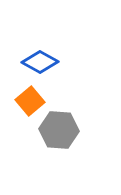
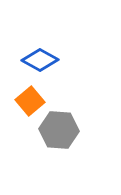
blue diamond: moved 2 px up
